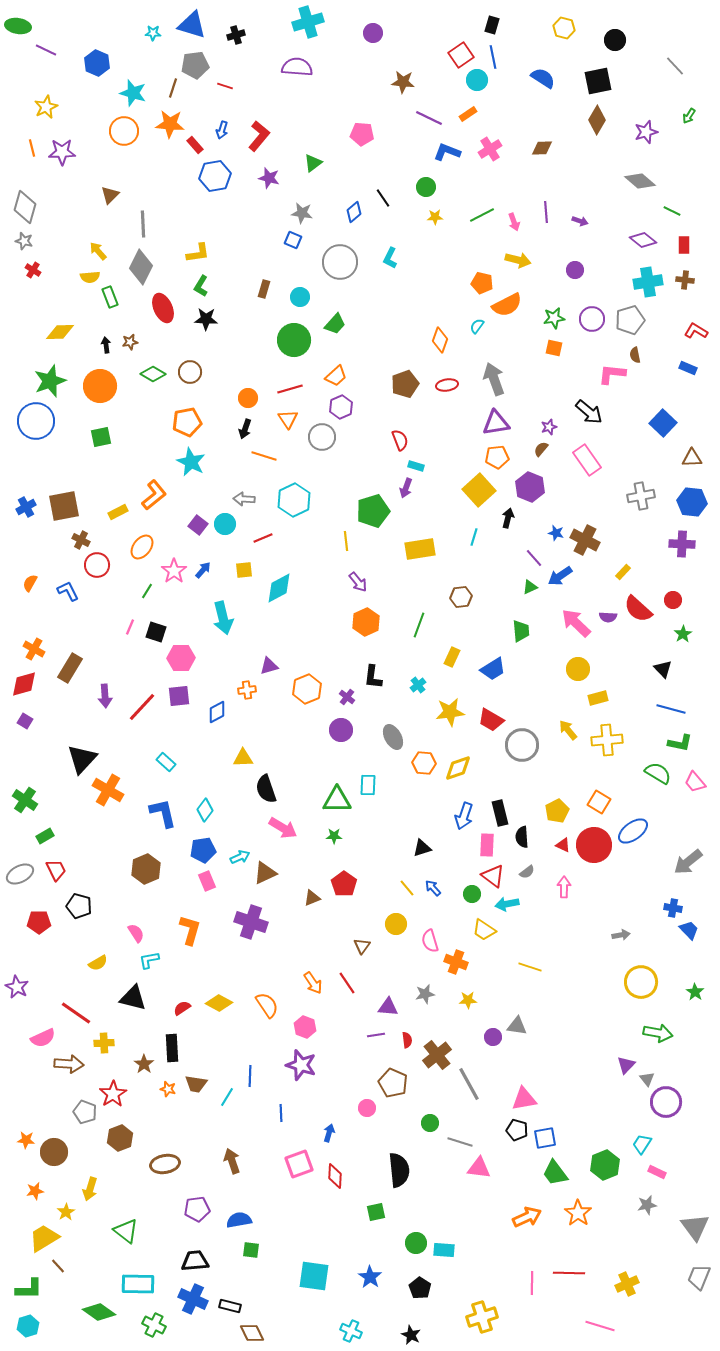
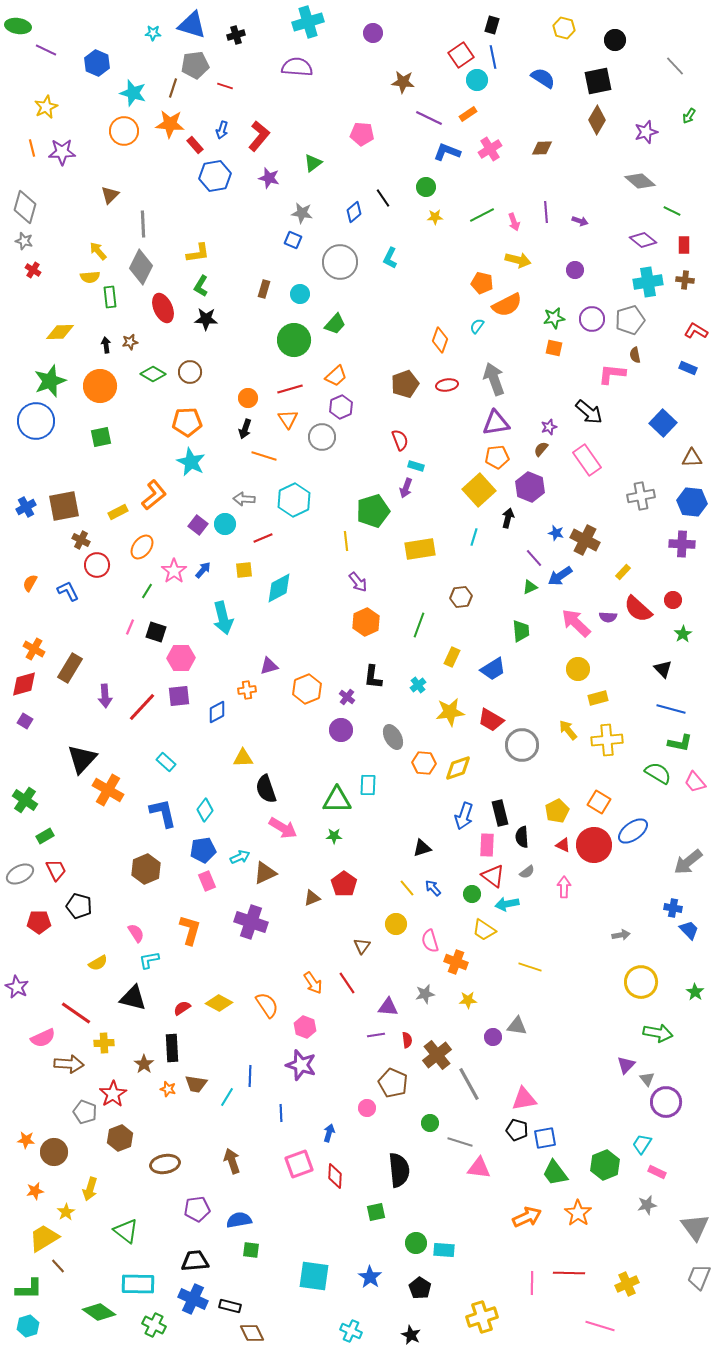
green rectangle at (110, 297): rotated 15 degrees clockwise
cyan circle at (300, 297): moved 3 px up
orange pentagon at (187, 422): rotated 8 degrees clockwise
